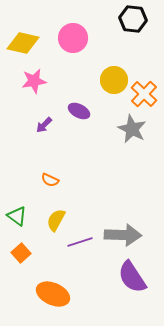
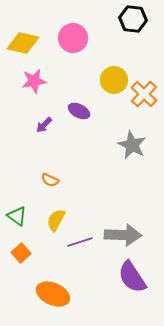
gray star: moved 16 px down
